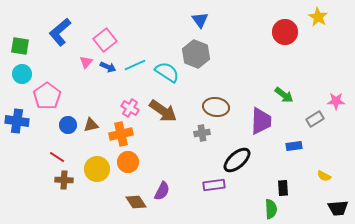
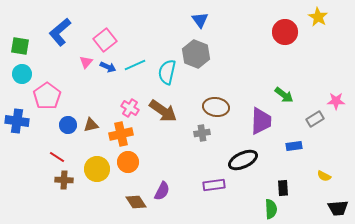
cyan semicircle: rotated 110 degrees counterclockwise
black ellipse: moved 6 px right; rotated 16 degrees clockwise
